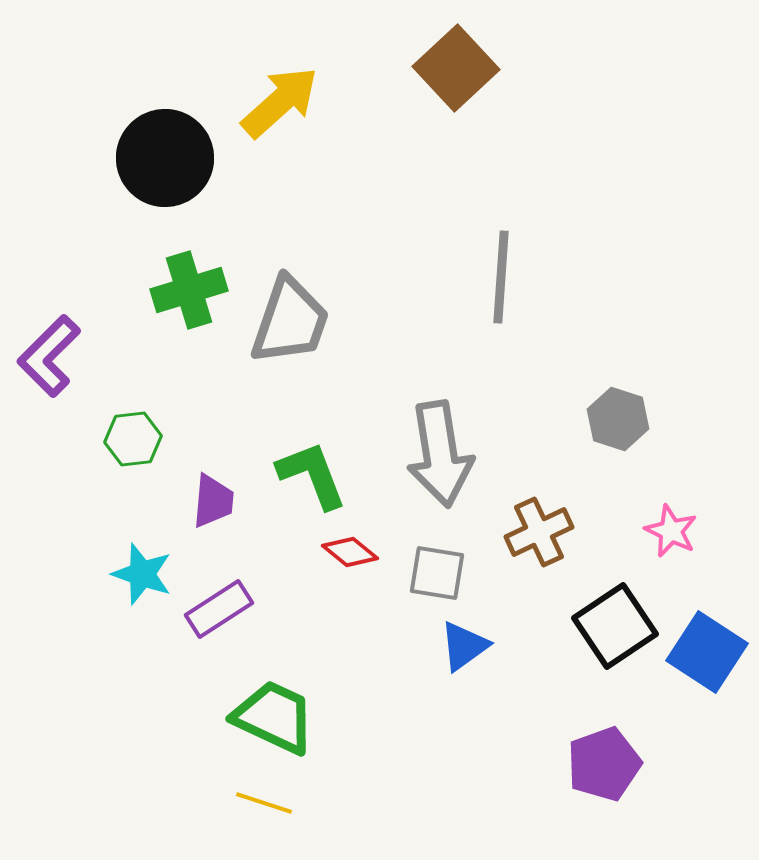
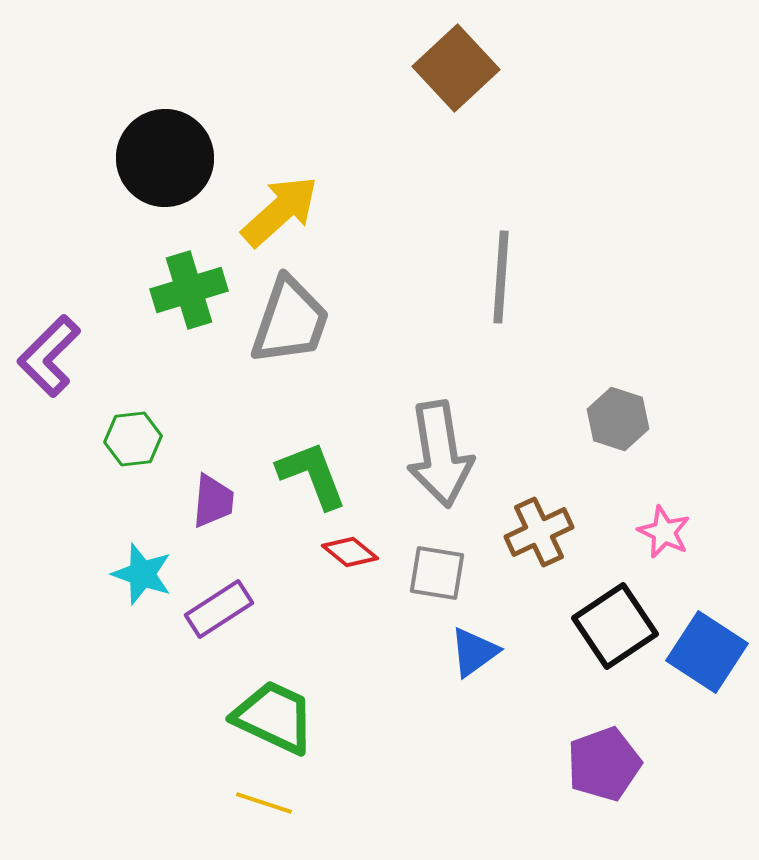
yellow arrow: moved 109 px down
pink star: moved 7 px left, 1 px down
blue triangle: moved 10 px right, 6 px down
